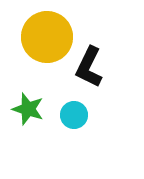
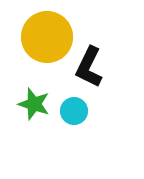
green star: moved 6 px right, 5 px up
cyan circle: moved 4 px up
